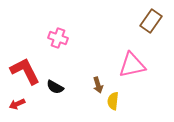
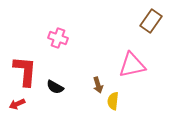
red L-shape: rotated 32 degrees clockwise
